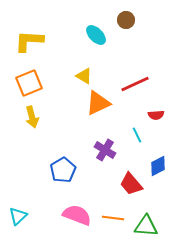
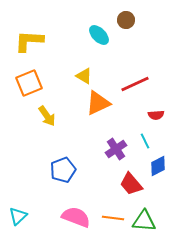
cyan ellipse: moved 3 px right
yellow arrow: moved 15 px right, 1 px up; rotated 20 degrees counterclockwise
cyan line: moved 8 px right, 6 px down
purple cross: moved 11 px right, 1 px up; rotated 25 degrees clockwise
blue pentagon: rotated 10 degrees clockwise
pink semicircle: moved 1 px left, 2 px down
green triangle: moved 2 px left, 5 px up
